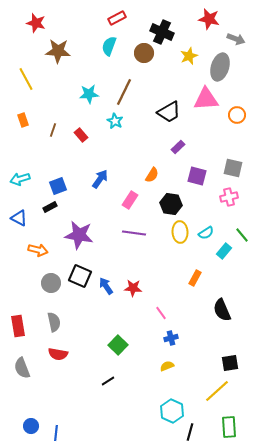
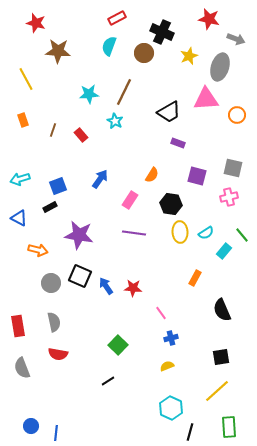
purple rectangle at (178, 147): moved 4 px up; rotated 64 degrees clockwise
black square at (230, 363): moved 9 px left, 6 px up
cyan hexagon at (172, 411): moved 1 px left, 3 px up
